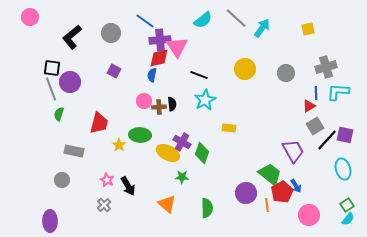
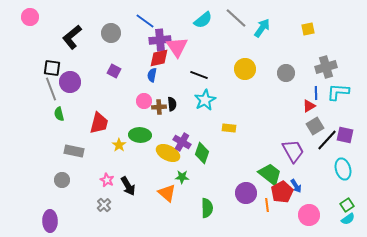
green semicircle at (59, 114): rotated 32 degrees counterclockwise
orange triangle at (167, 204): moved 11 px up
cyan semicircle at (348, 219): rotated 16 degrees clockwise
